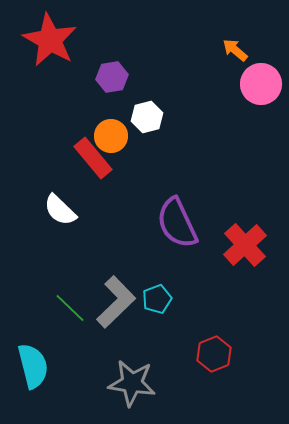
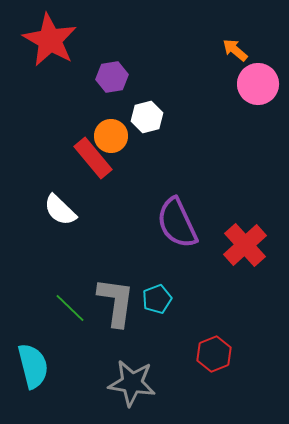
pink circle: moved 3 px left
gray L-shape: rotated 38 degrees counterclockwise
